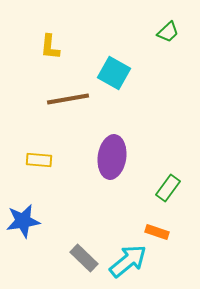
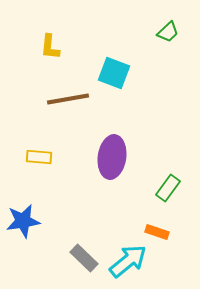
cyan square: rotated 8 degrees counterclockwise
yellow rectangle: moved 3 px up
